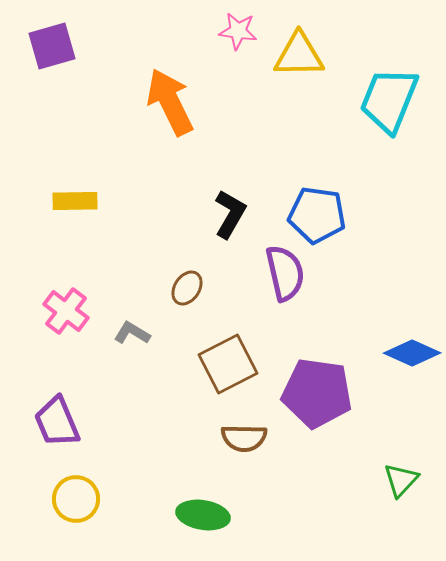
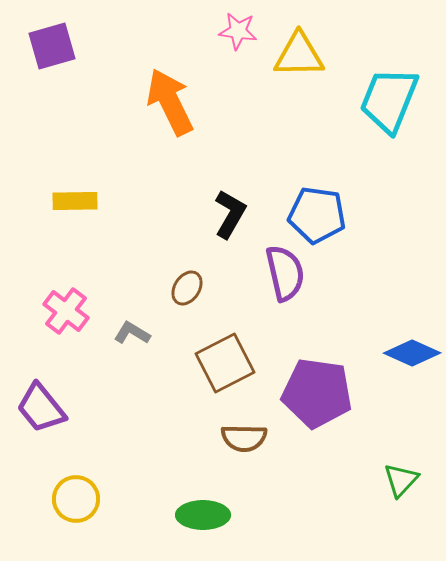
brown square: moved 3 px left, 1 px up
purple trapezoid: moved 16 px left, 14 px up; rotated 16 degrees counterclockwise
green ellipse: rotated 9 degrees counterclockwise
